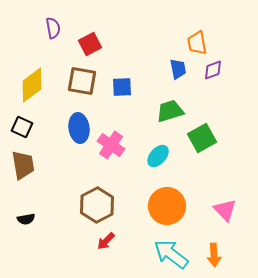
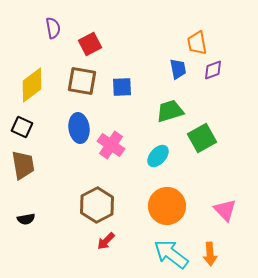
orange arrow: moved 4 px left, 1 px up
